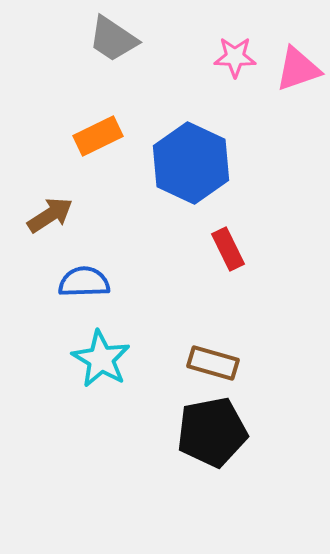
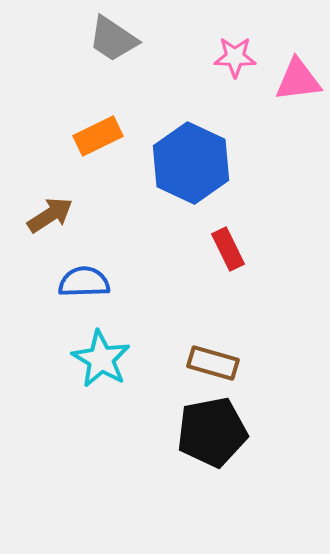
pink triangle: moved 11 px down; rotated 12 degrees clockwise
